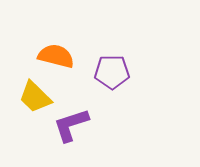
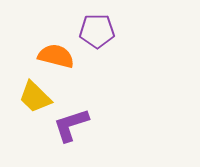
purple pentagon: moved 15 px left, 41 px up
